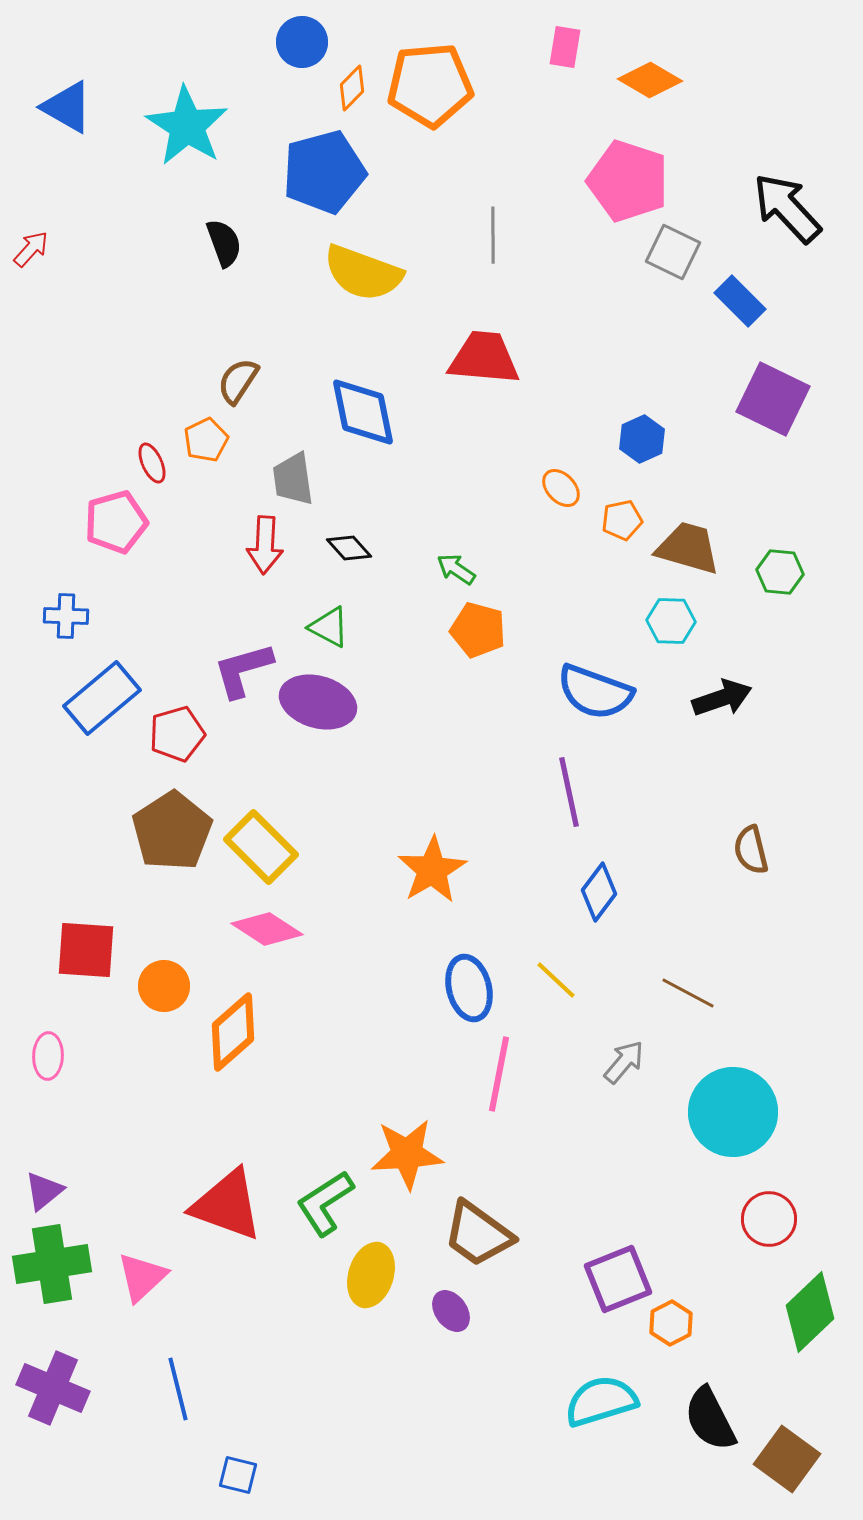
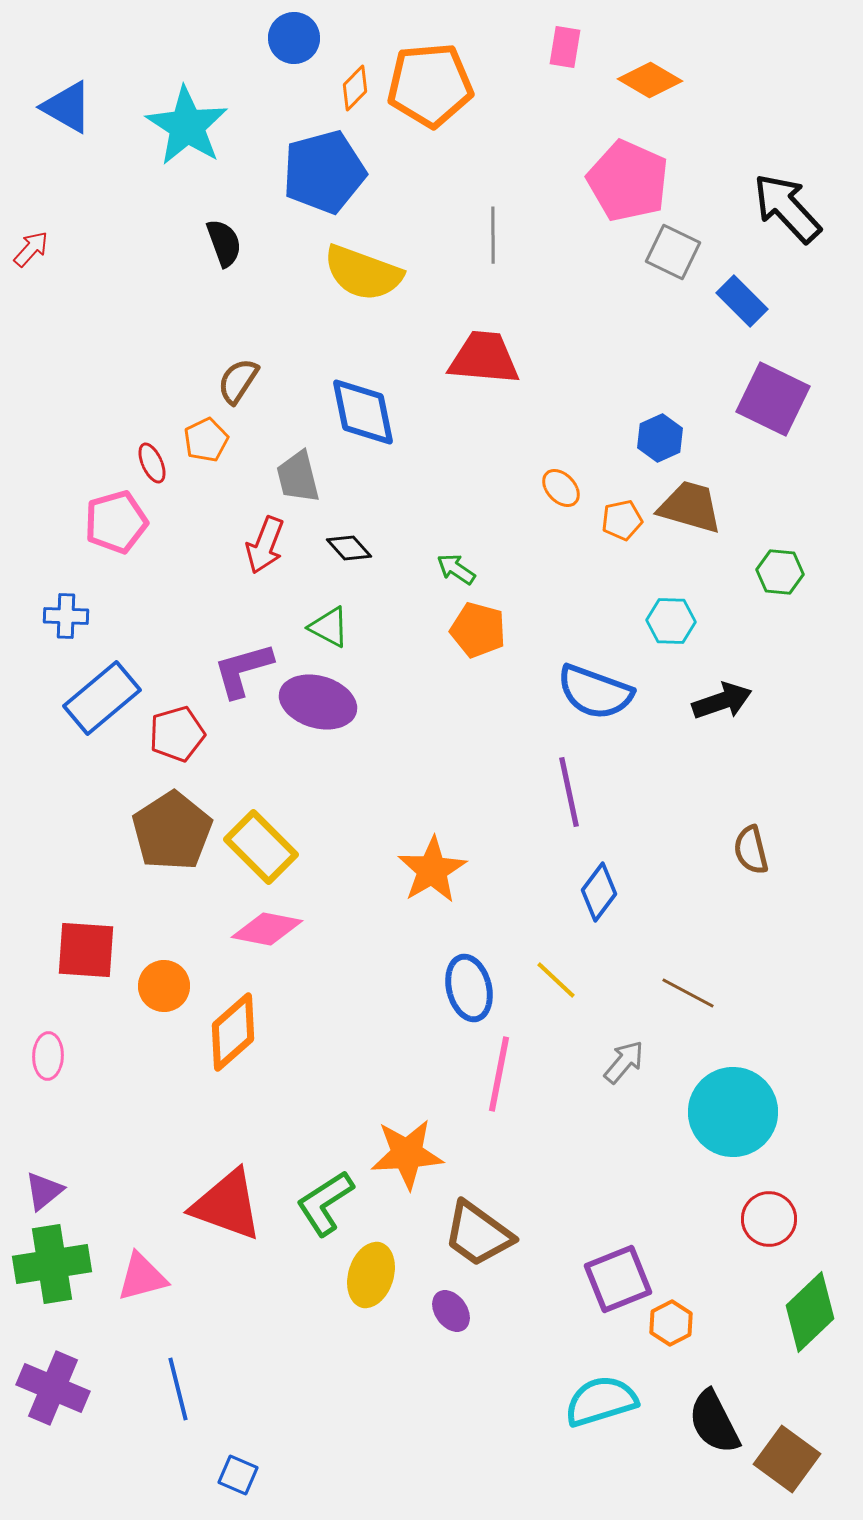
blue circle at (302, 42): moved 8 px left, 4 px up
orange diamond at (352, 88): moved 3 px right
pink pentagon at (628, 181): rotated 6 degrees clockwise
blue rectangle at (740, 301): moved 2 px right
blue hexagon at (642, 439): moved 18 px right, 1 px up
gray trapezoid at (293, 479): moved 5 px right, 2 px up; rotated 6 degrees counterclockwise
red arrow at (265, 545): rotated 18 degrees clockwise
brown trapezoid at (688, 548): moved 2 px right, 41 px up
black arrow at (722, 698): moved 3 px down
pink diamond at (267, 929): rotated 22 degrees counterclockwise
pink triangle at (142, 1277): rotated 28 degrees clockwise
black semicircle at (710, 1419): moved 4 px right, 3 px down
blue square at (238, 1475): rotated 9 degrees clockwise
